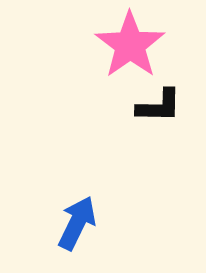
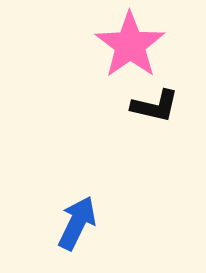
black L-shape: moved 4 px left; rotated 12 degrees clockwise
